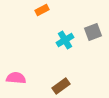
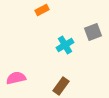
cyan cross: moved 5 px down
pink semicircle: rotated 18 degrees counterclockwise
brown rectangle: rotated 18 degrees counterclockwise
